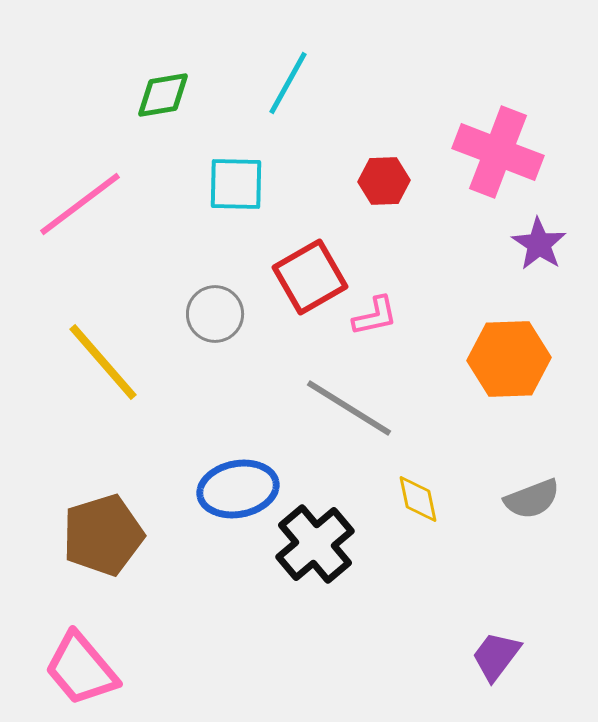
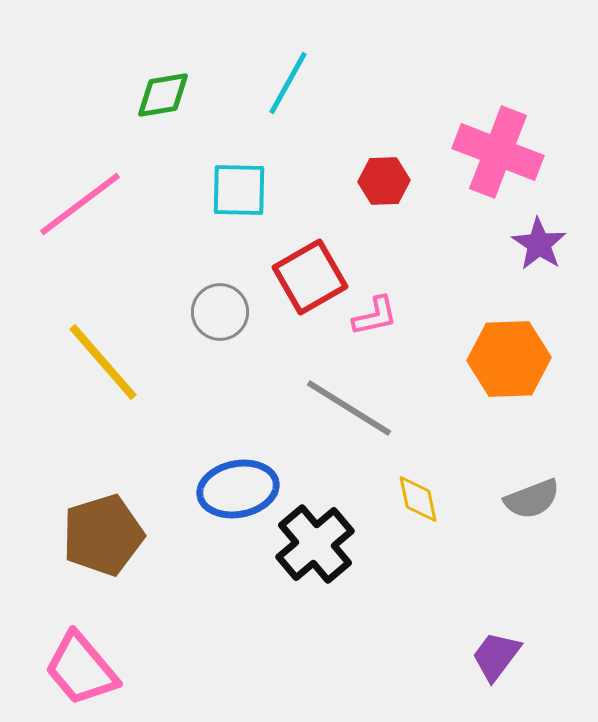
cyan square: moved 3 px right, 6 px down
gray circle: moved 5 px right, 2 px up
